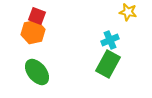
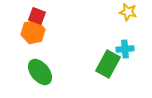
cyan cross: moved 15 px right, 9 px down; rotated 18 degrees clockwise
green ellipse: moved 3 px right
